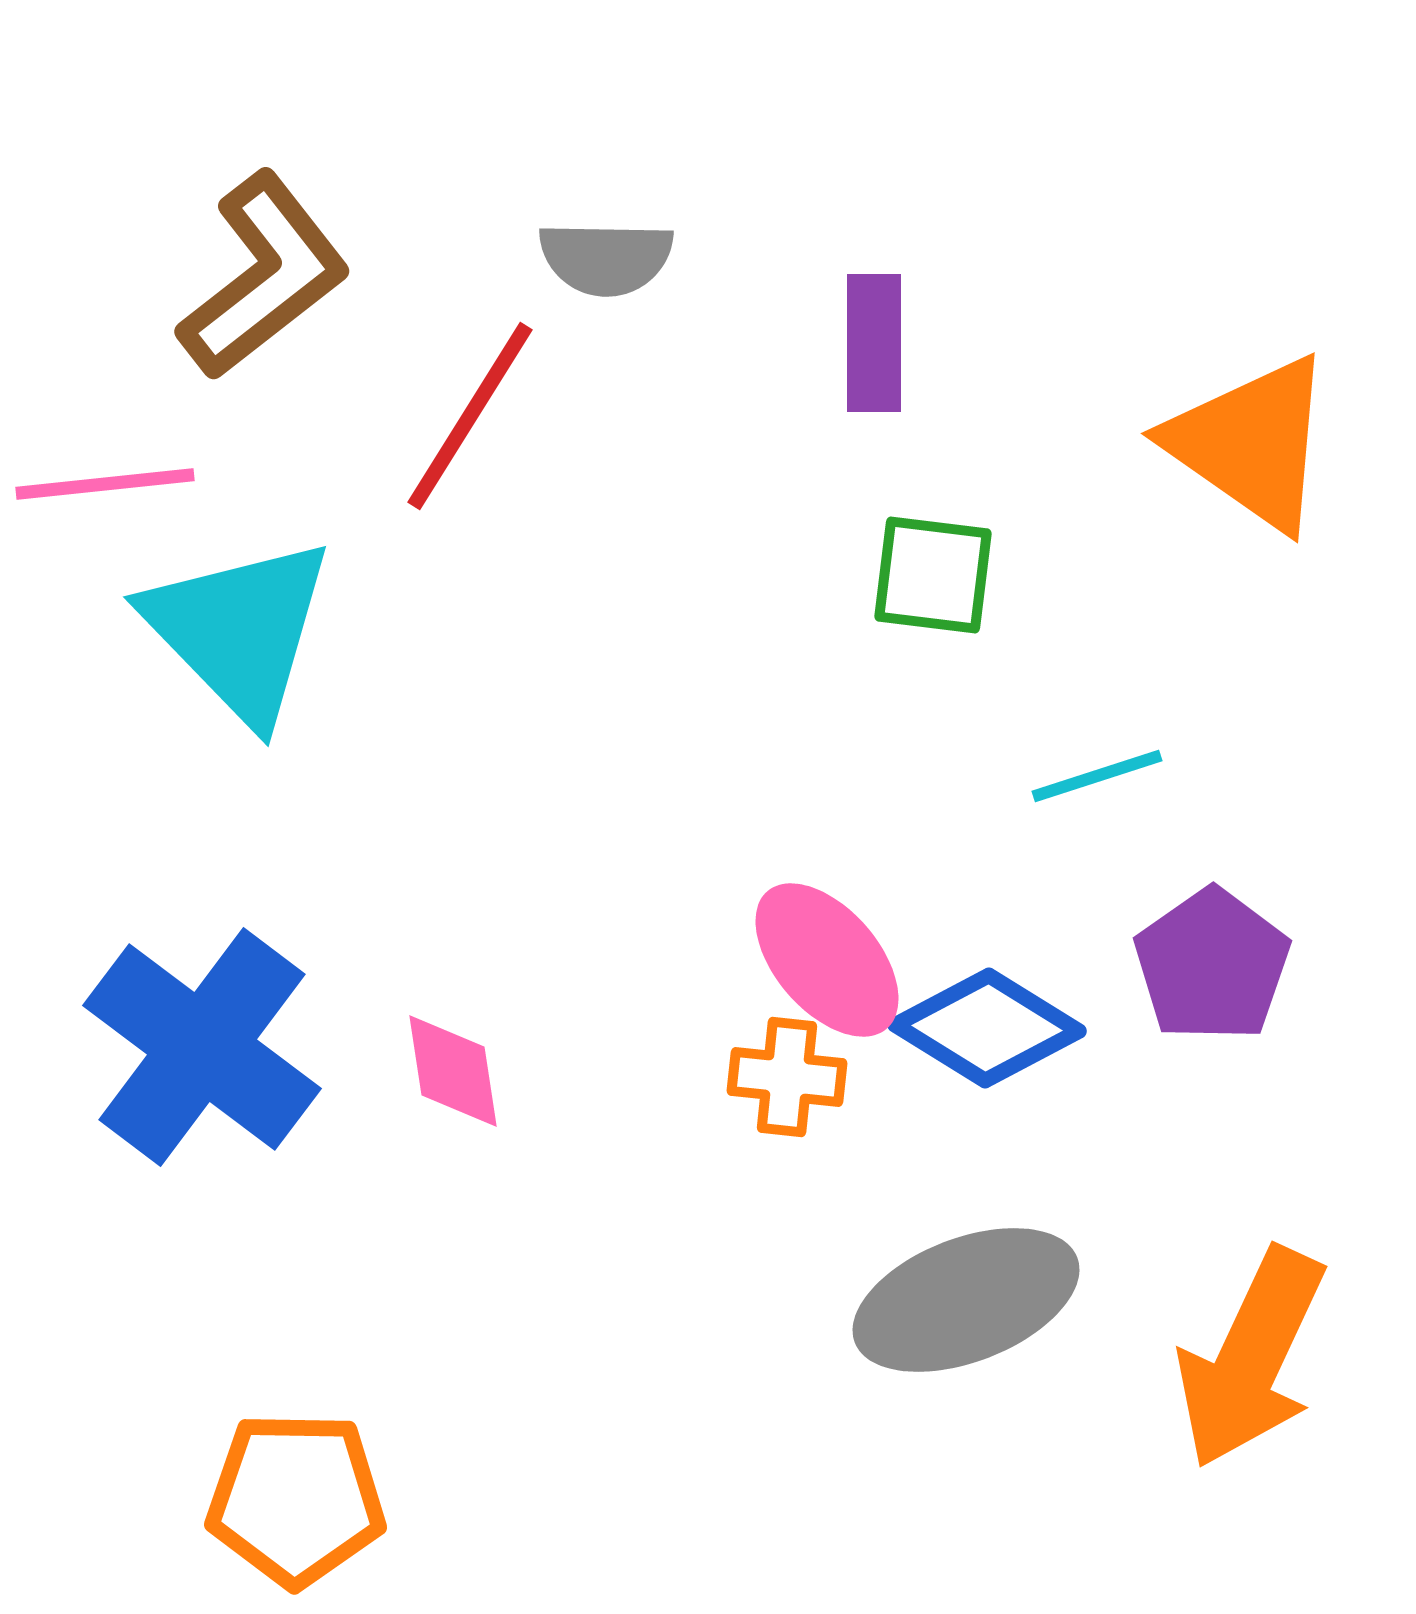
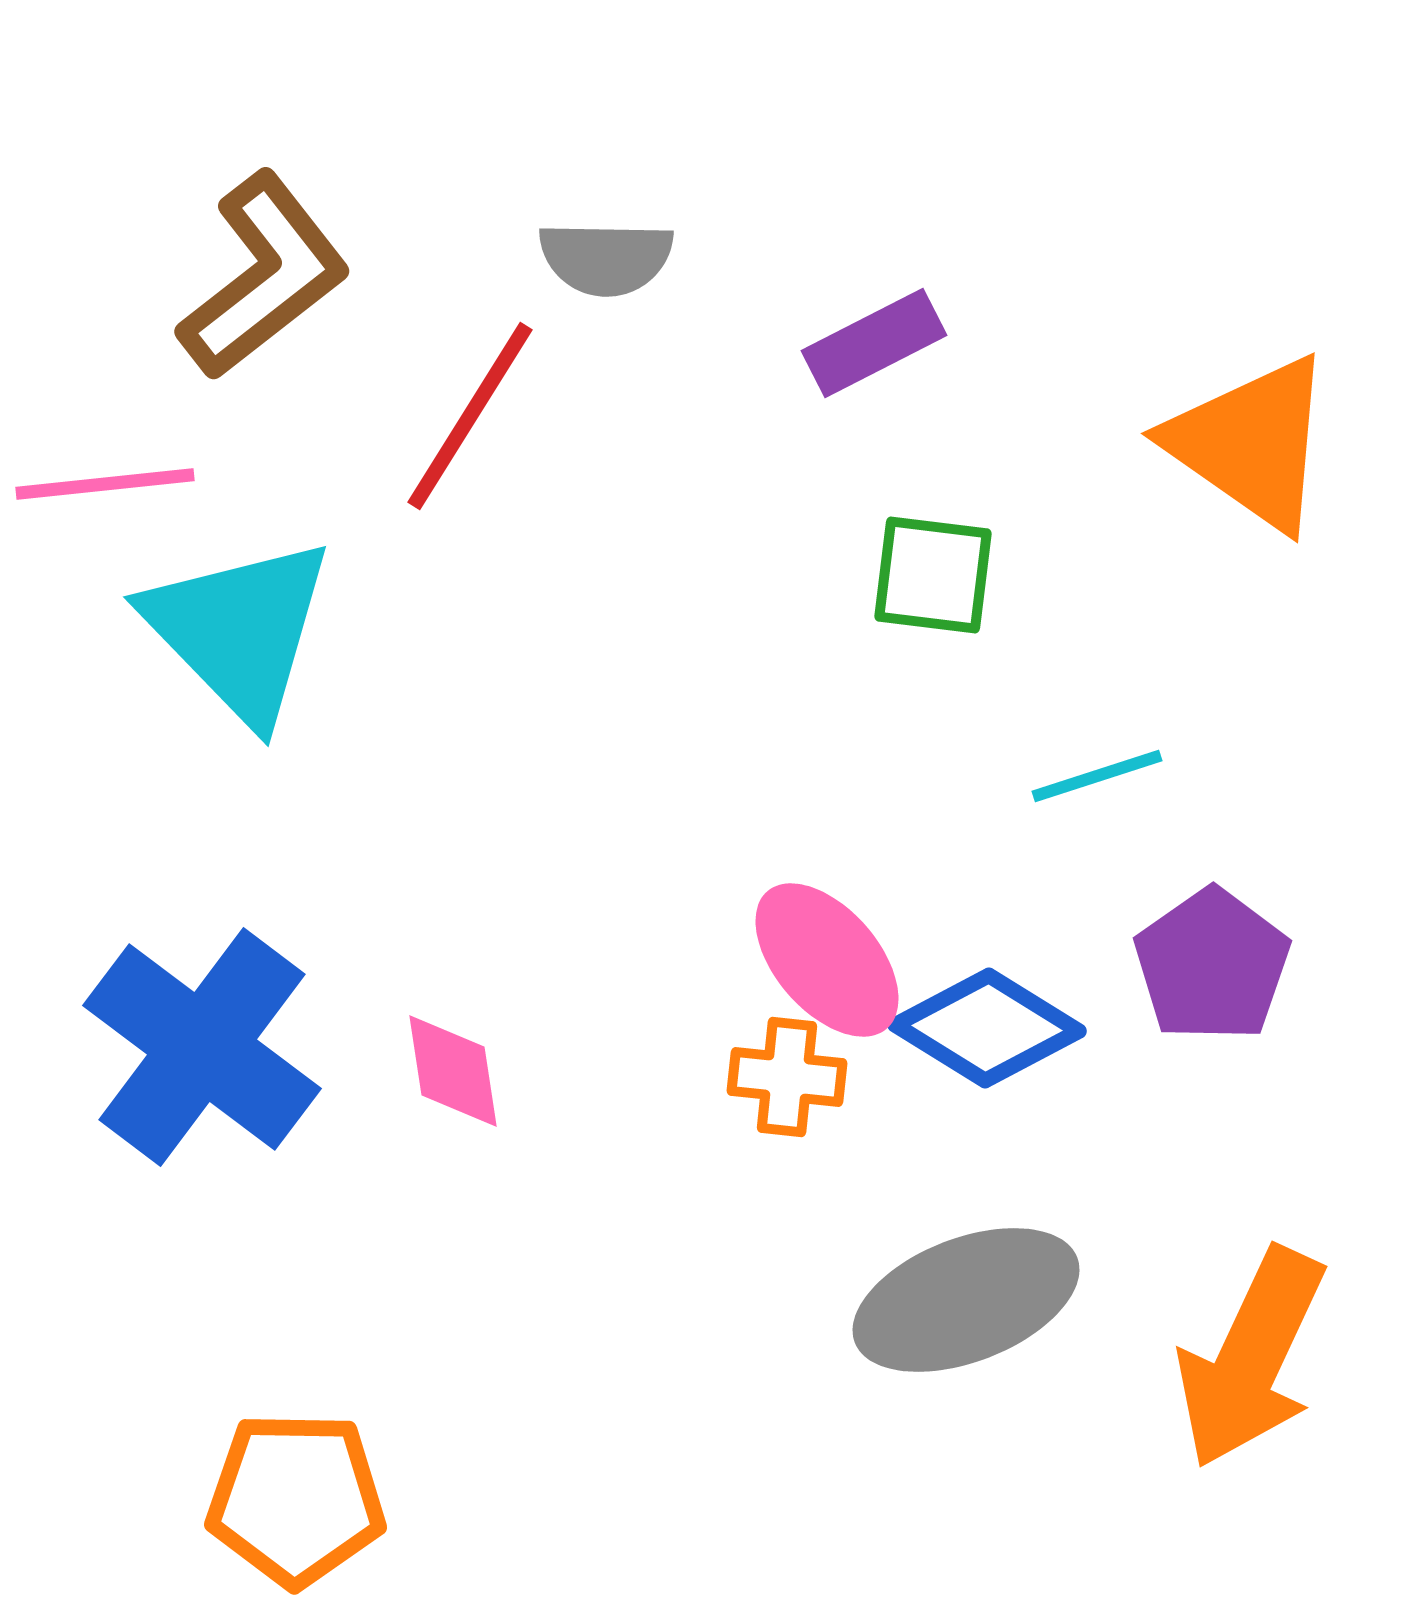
purple rectangle: rotated 63 degrees clockwise
